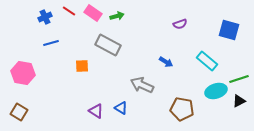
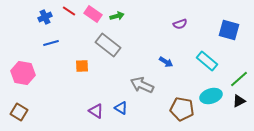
pink rectangle: moved 1 px down
gray rectangle: rotated 10 degrees clockwise
green line: rotated 24 degrees counterclockwise
cyan ellipse: moved 5 px left, 5 px down
